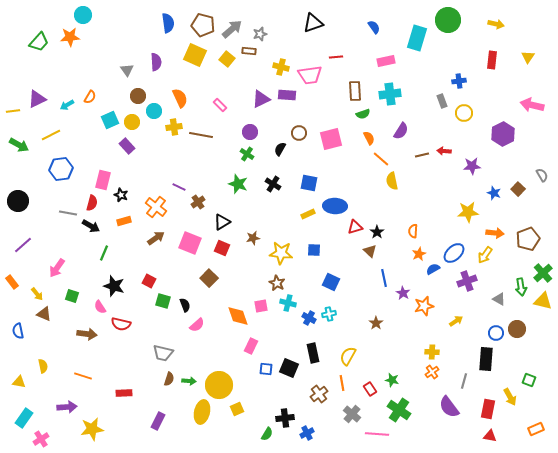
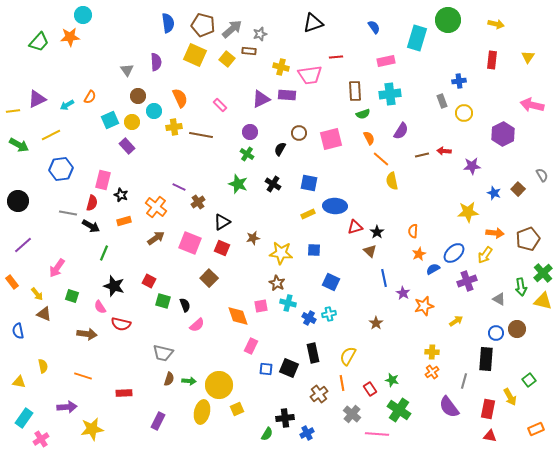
green square at (529, 380): rotated 32 degrees clockwise
